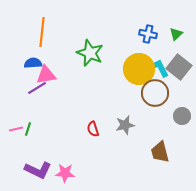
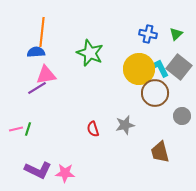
blue semicircle: moved 3 px right, 11 px up
